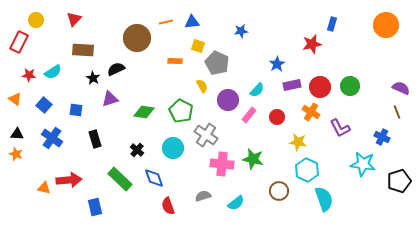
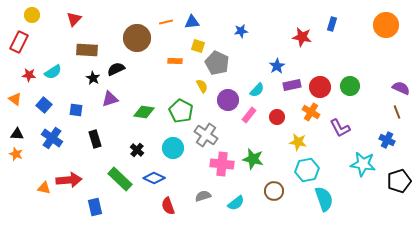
yellow circle at (36, 20): moved 4 px left, 5 px up
red star at (312, 44): moved 10 px left, 7 px up; rotated 24 degrees clockwise
brown rectangle at (83, 50): moved 4 px right
blue star at (277, 64): moved 2 px down
blue cross at (382, 137): moved 5 px right, 3 px down
cyan hexagon at (307, 170): rotated 25 degrees clockwise
blue diamond at (154, 178): rotated 45 degrees counterclockwise
brown circle at (279, 191): moved 5 px left
